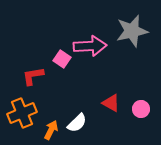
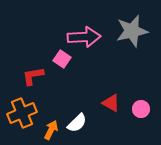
pink arrow: moved 6 px left, 9 px up
